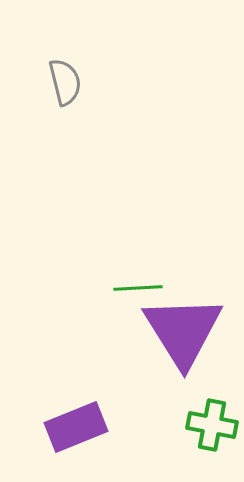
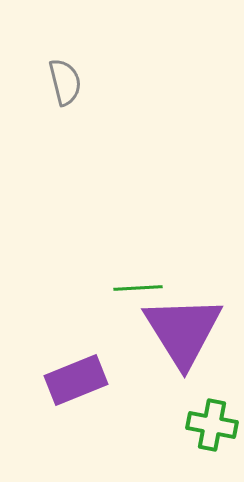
purple rectangle: moved 47 px up
